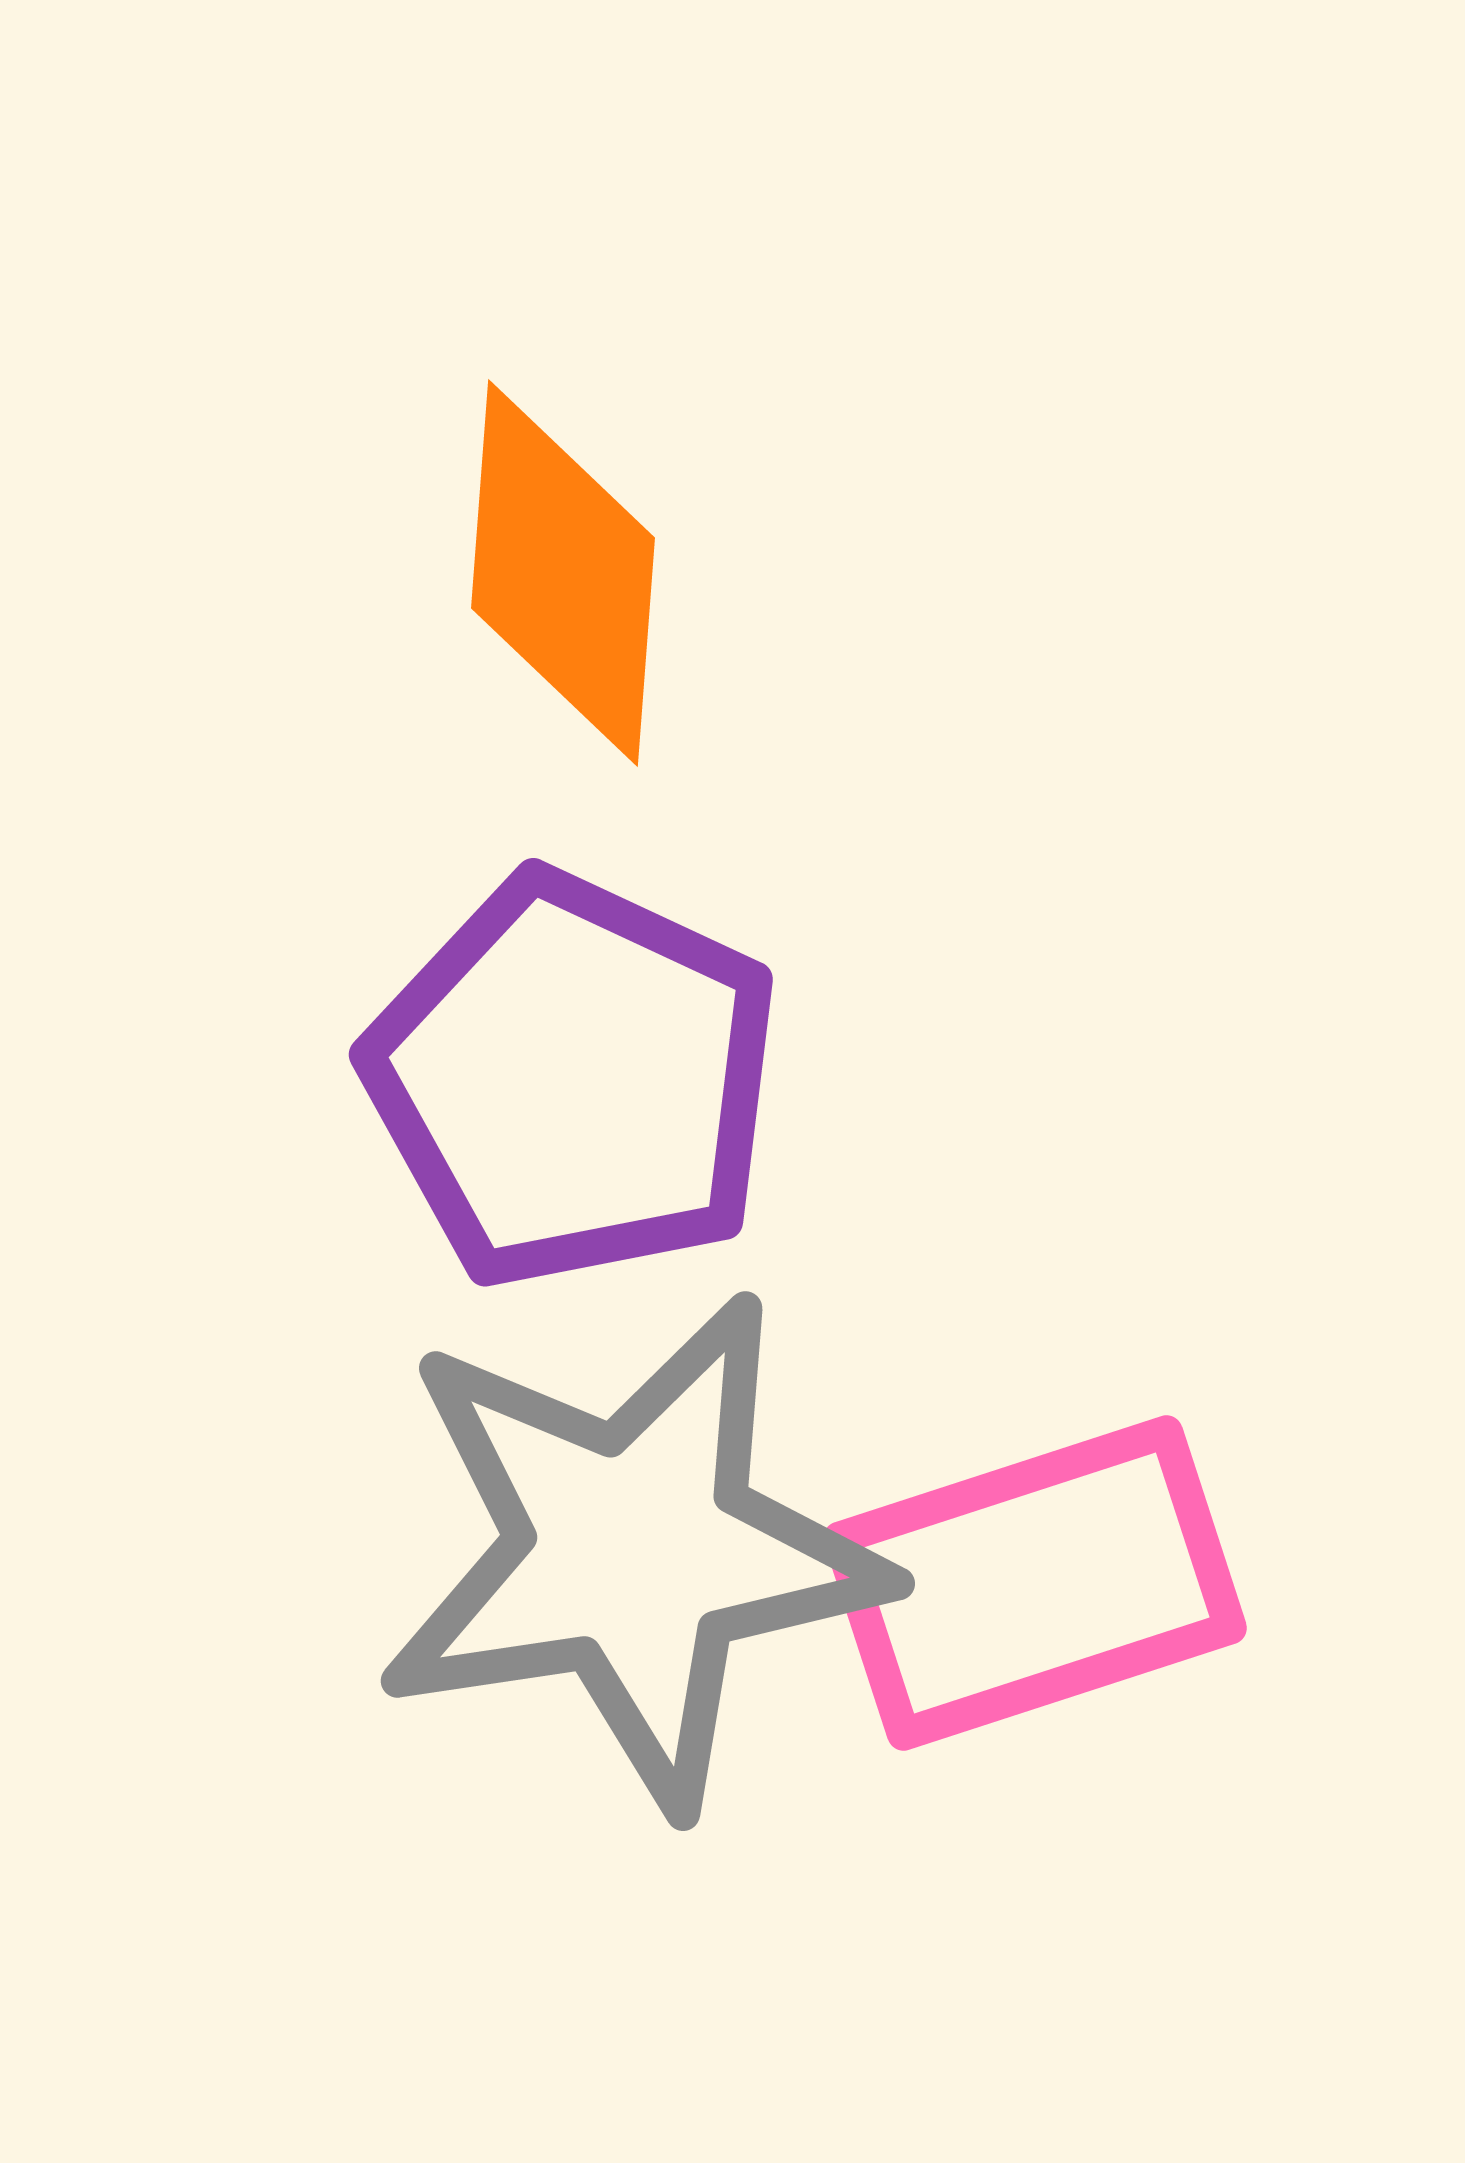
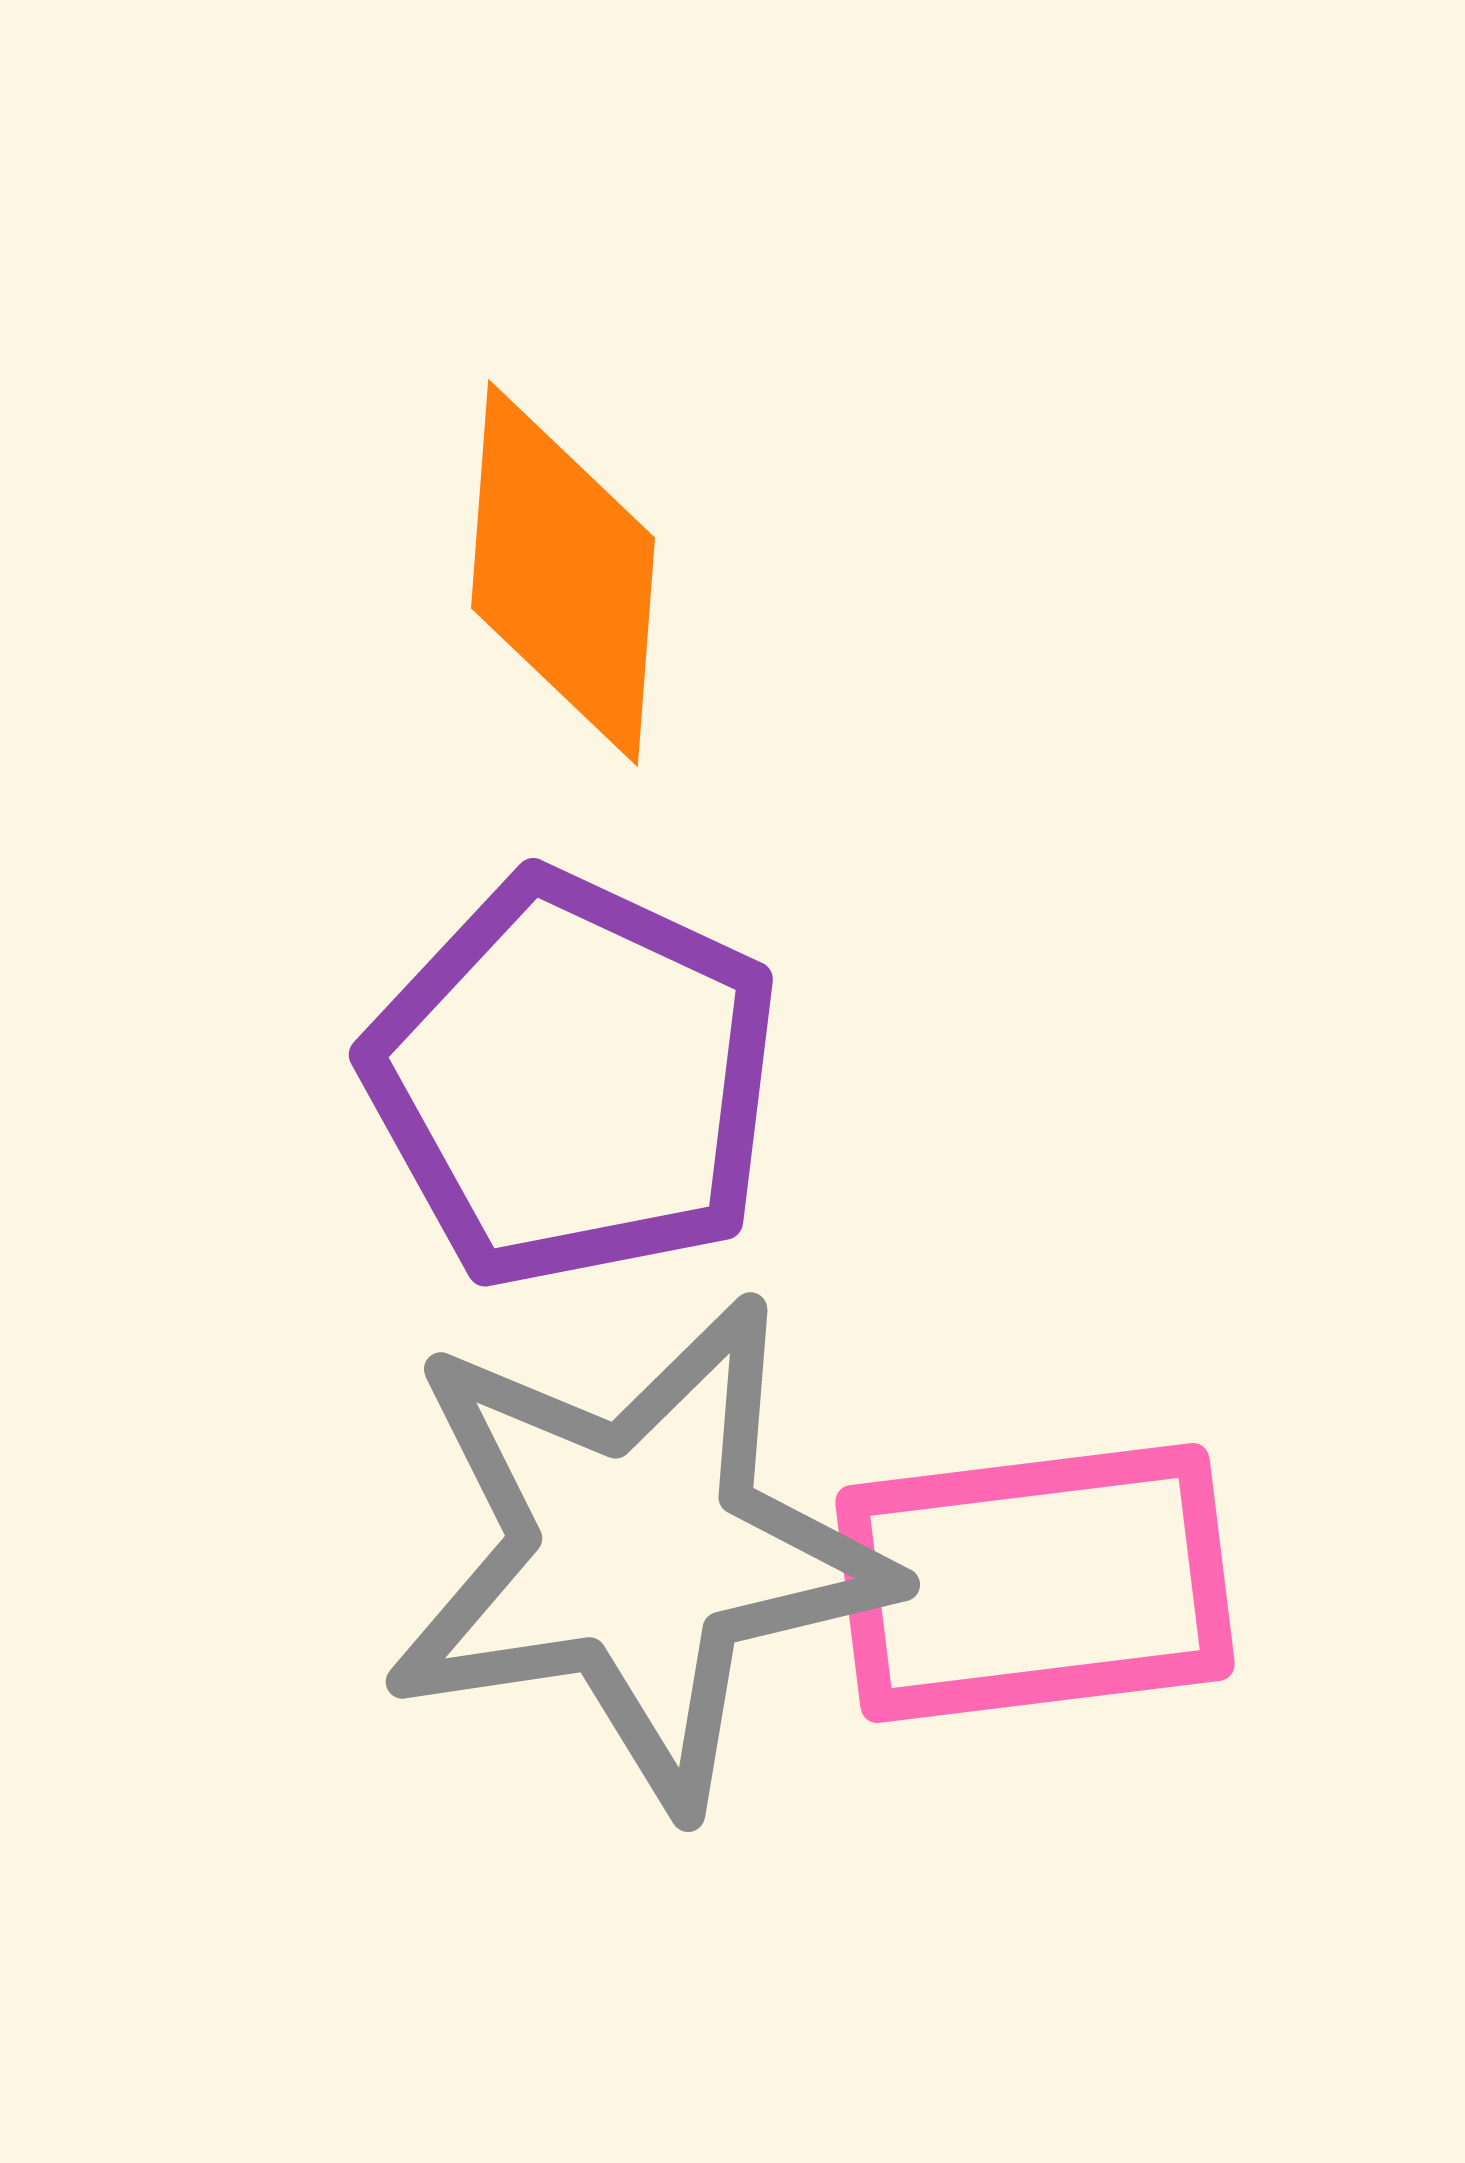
gray star: moved 5 px right, 1 px down
pink rectangle: rotated 11 degrees clockwise
